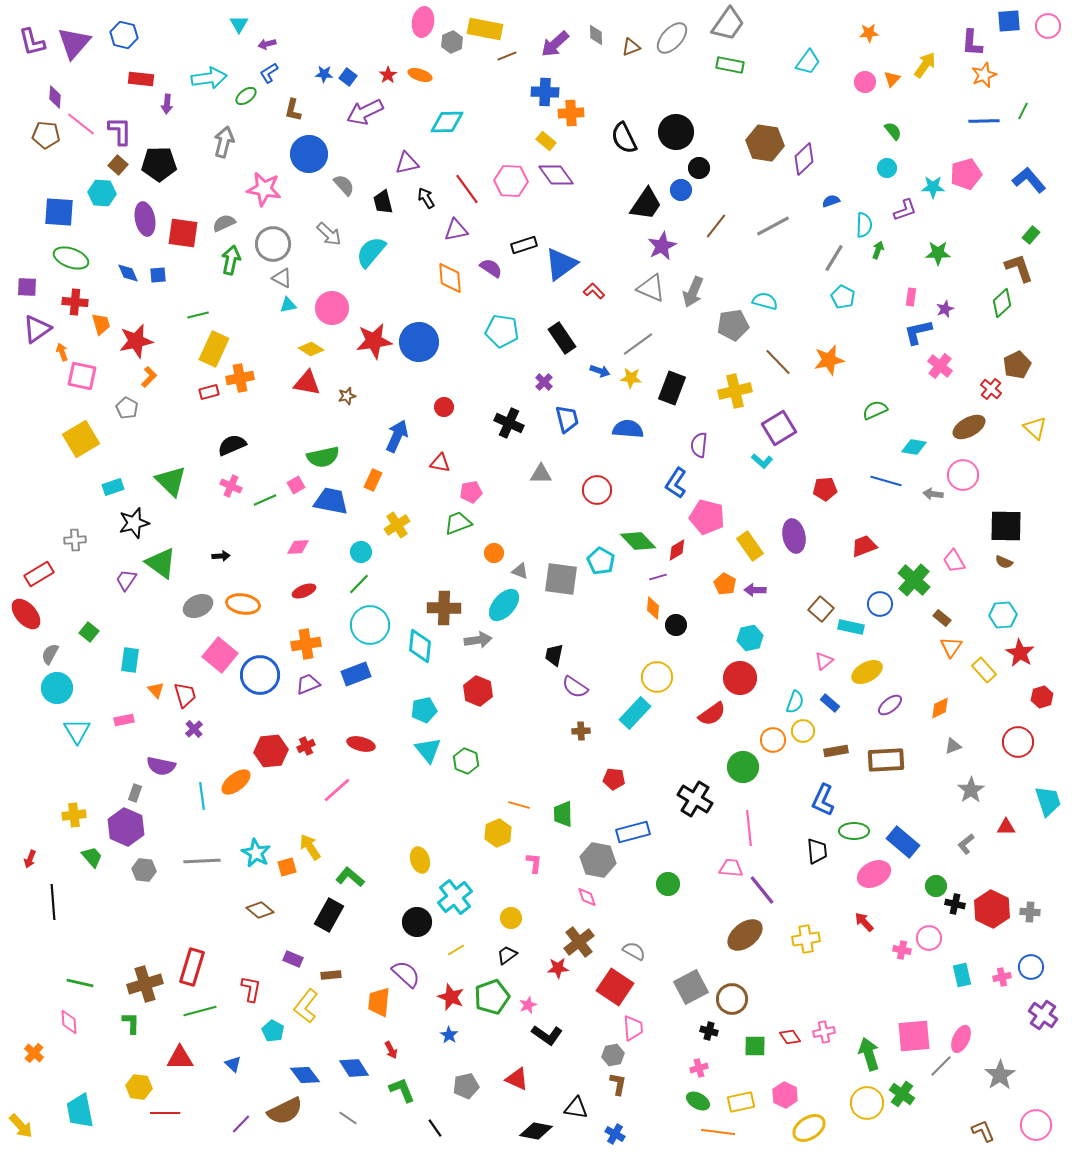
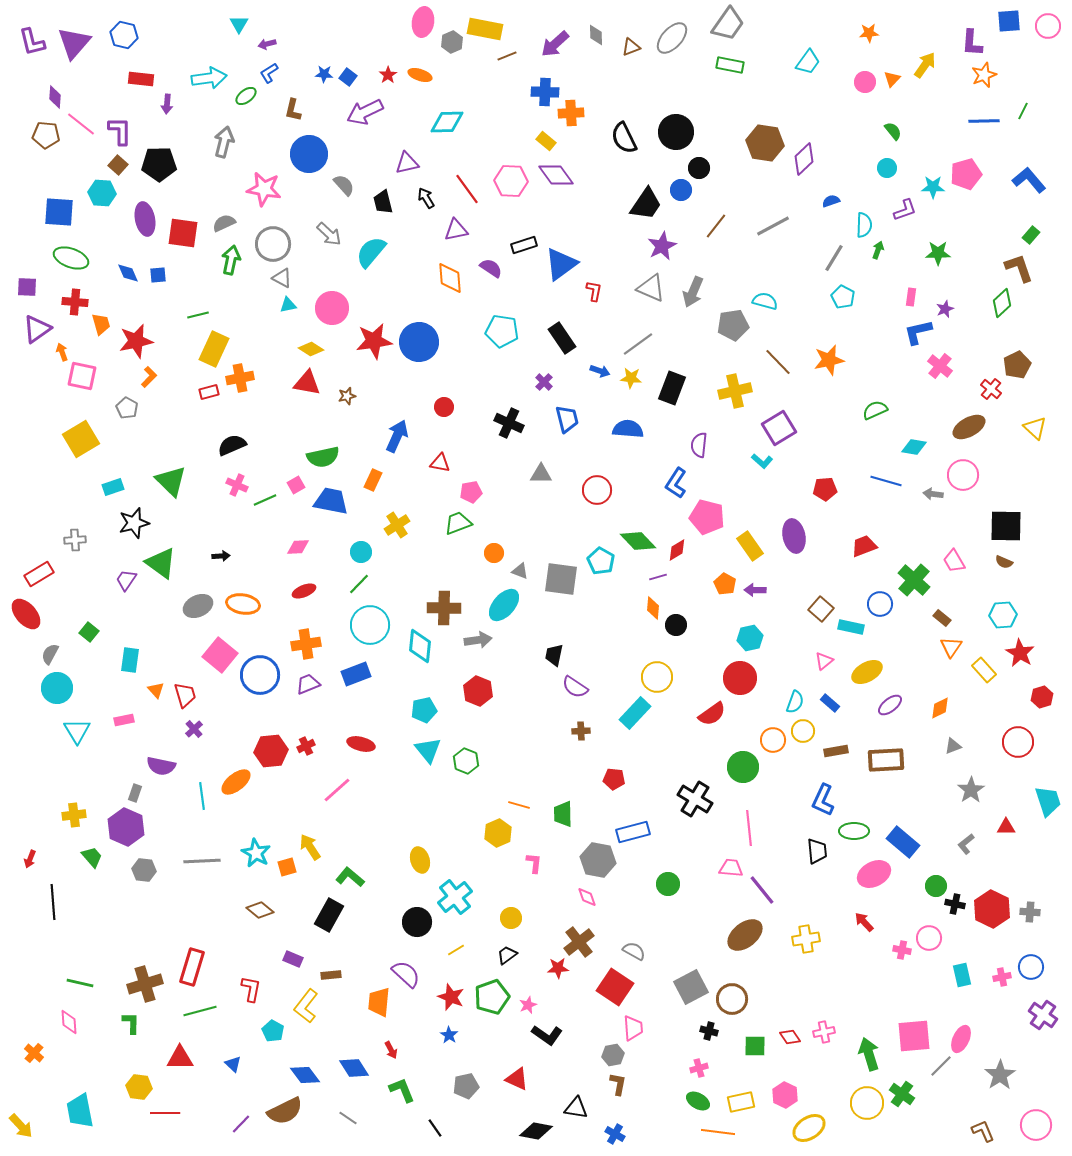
red L-shape at (594, 291): rotated 55 degrees clockwise
pink cross at (231, 486): moved 6 px right, 1 px up
